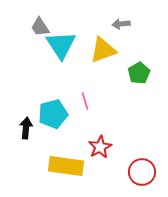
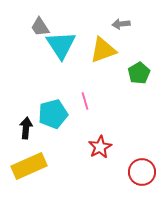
yellow rectangle: moved 37 px left; rotated 32 degrees counterclockwise
